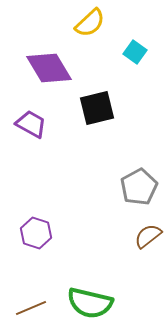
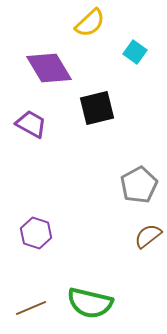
gray pentagon: moved 2 px up
